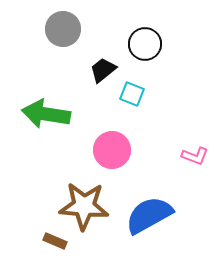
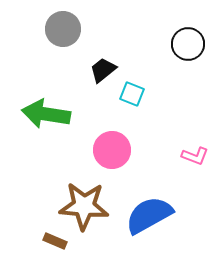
black circle: moved 43 px right
